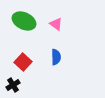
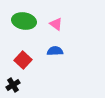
green ellipse: rotated 15 degrees counterclockwise
blue semicircle: moved 1 px left, 6 px up; rotated 91 degrees counterclockwise
red square: moved 2 px up
